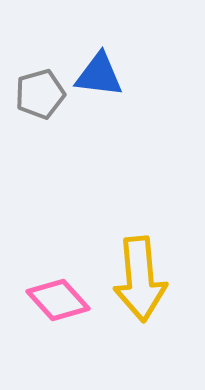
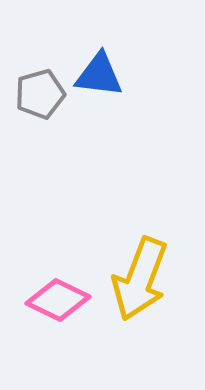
yellow arrow: rotated 26 degrees clockwise
pink diamond: rotated 22 degrees counterclockwise
